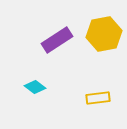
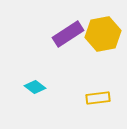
yellow hexagon: moved 1 px left
purple rectangle: moved 11 px right, 6 px up
